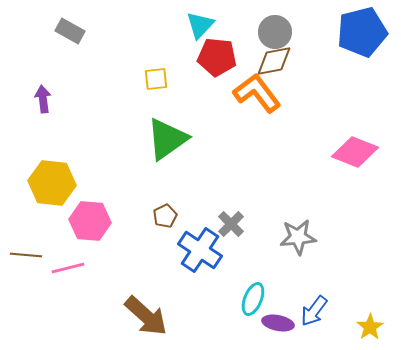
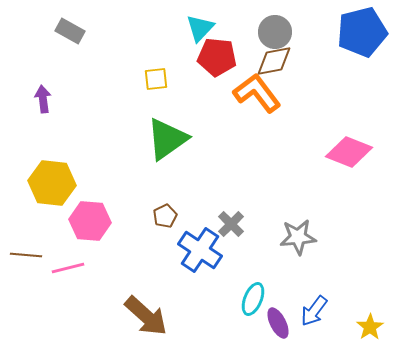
cyan triangle: moved 3 px down
pink diamond: moved 6 px left
purple ellipse: rotated 52 degrees clockwise
